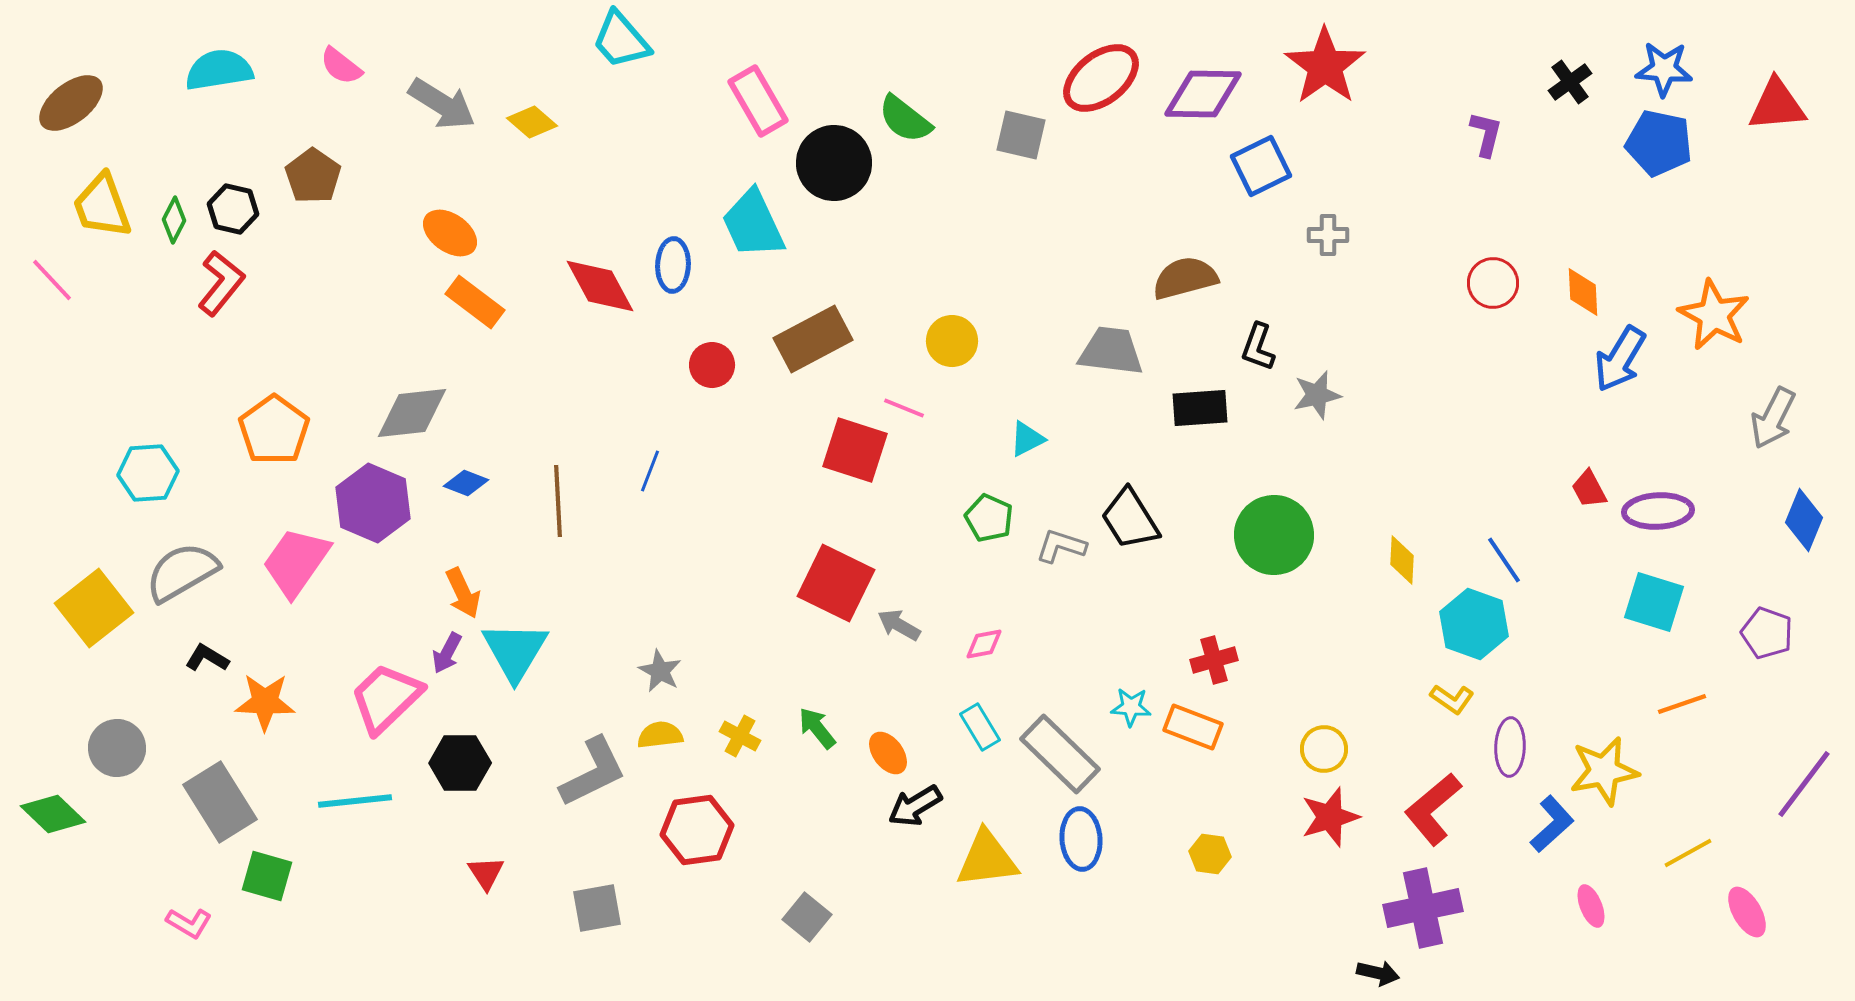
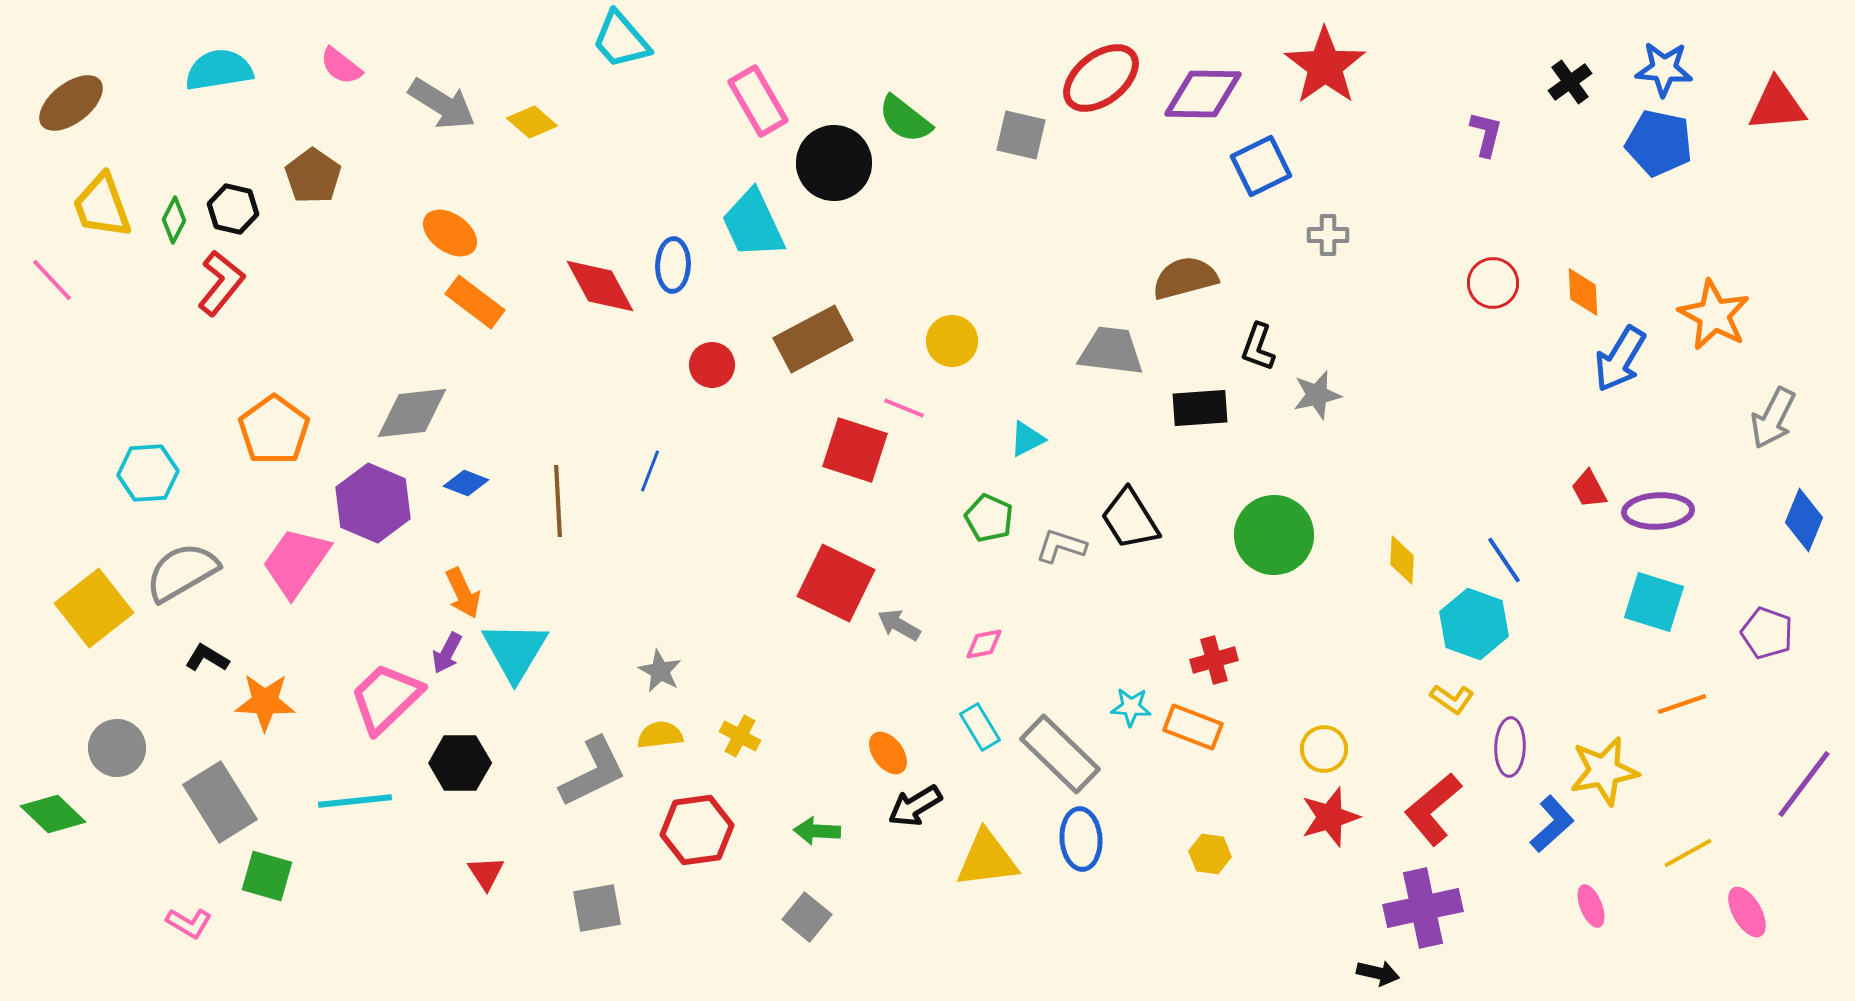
green arrow at (817, 728): moved 103 px down; rotated 48 degrees counterclockwise
